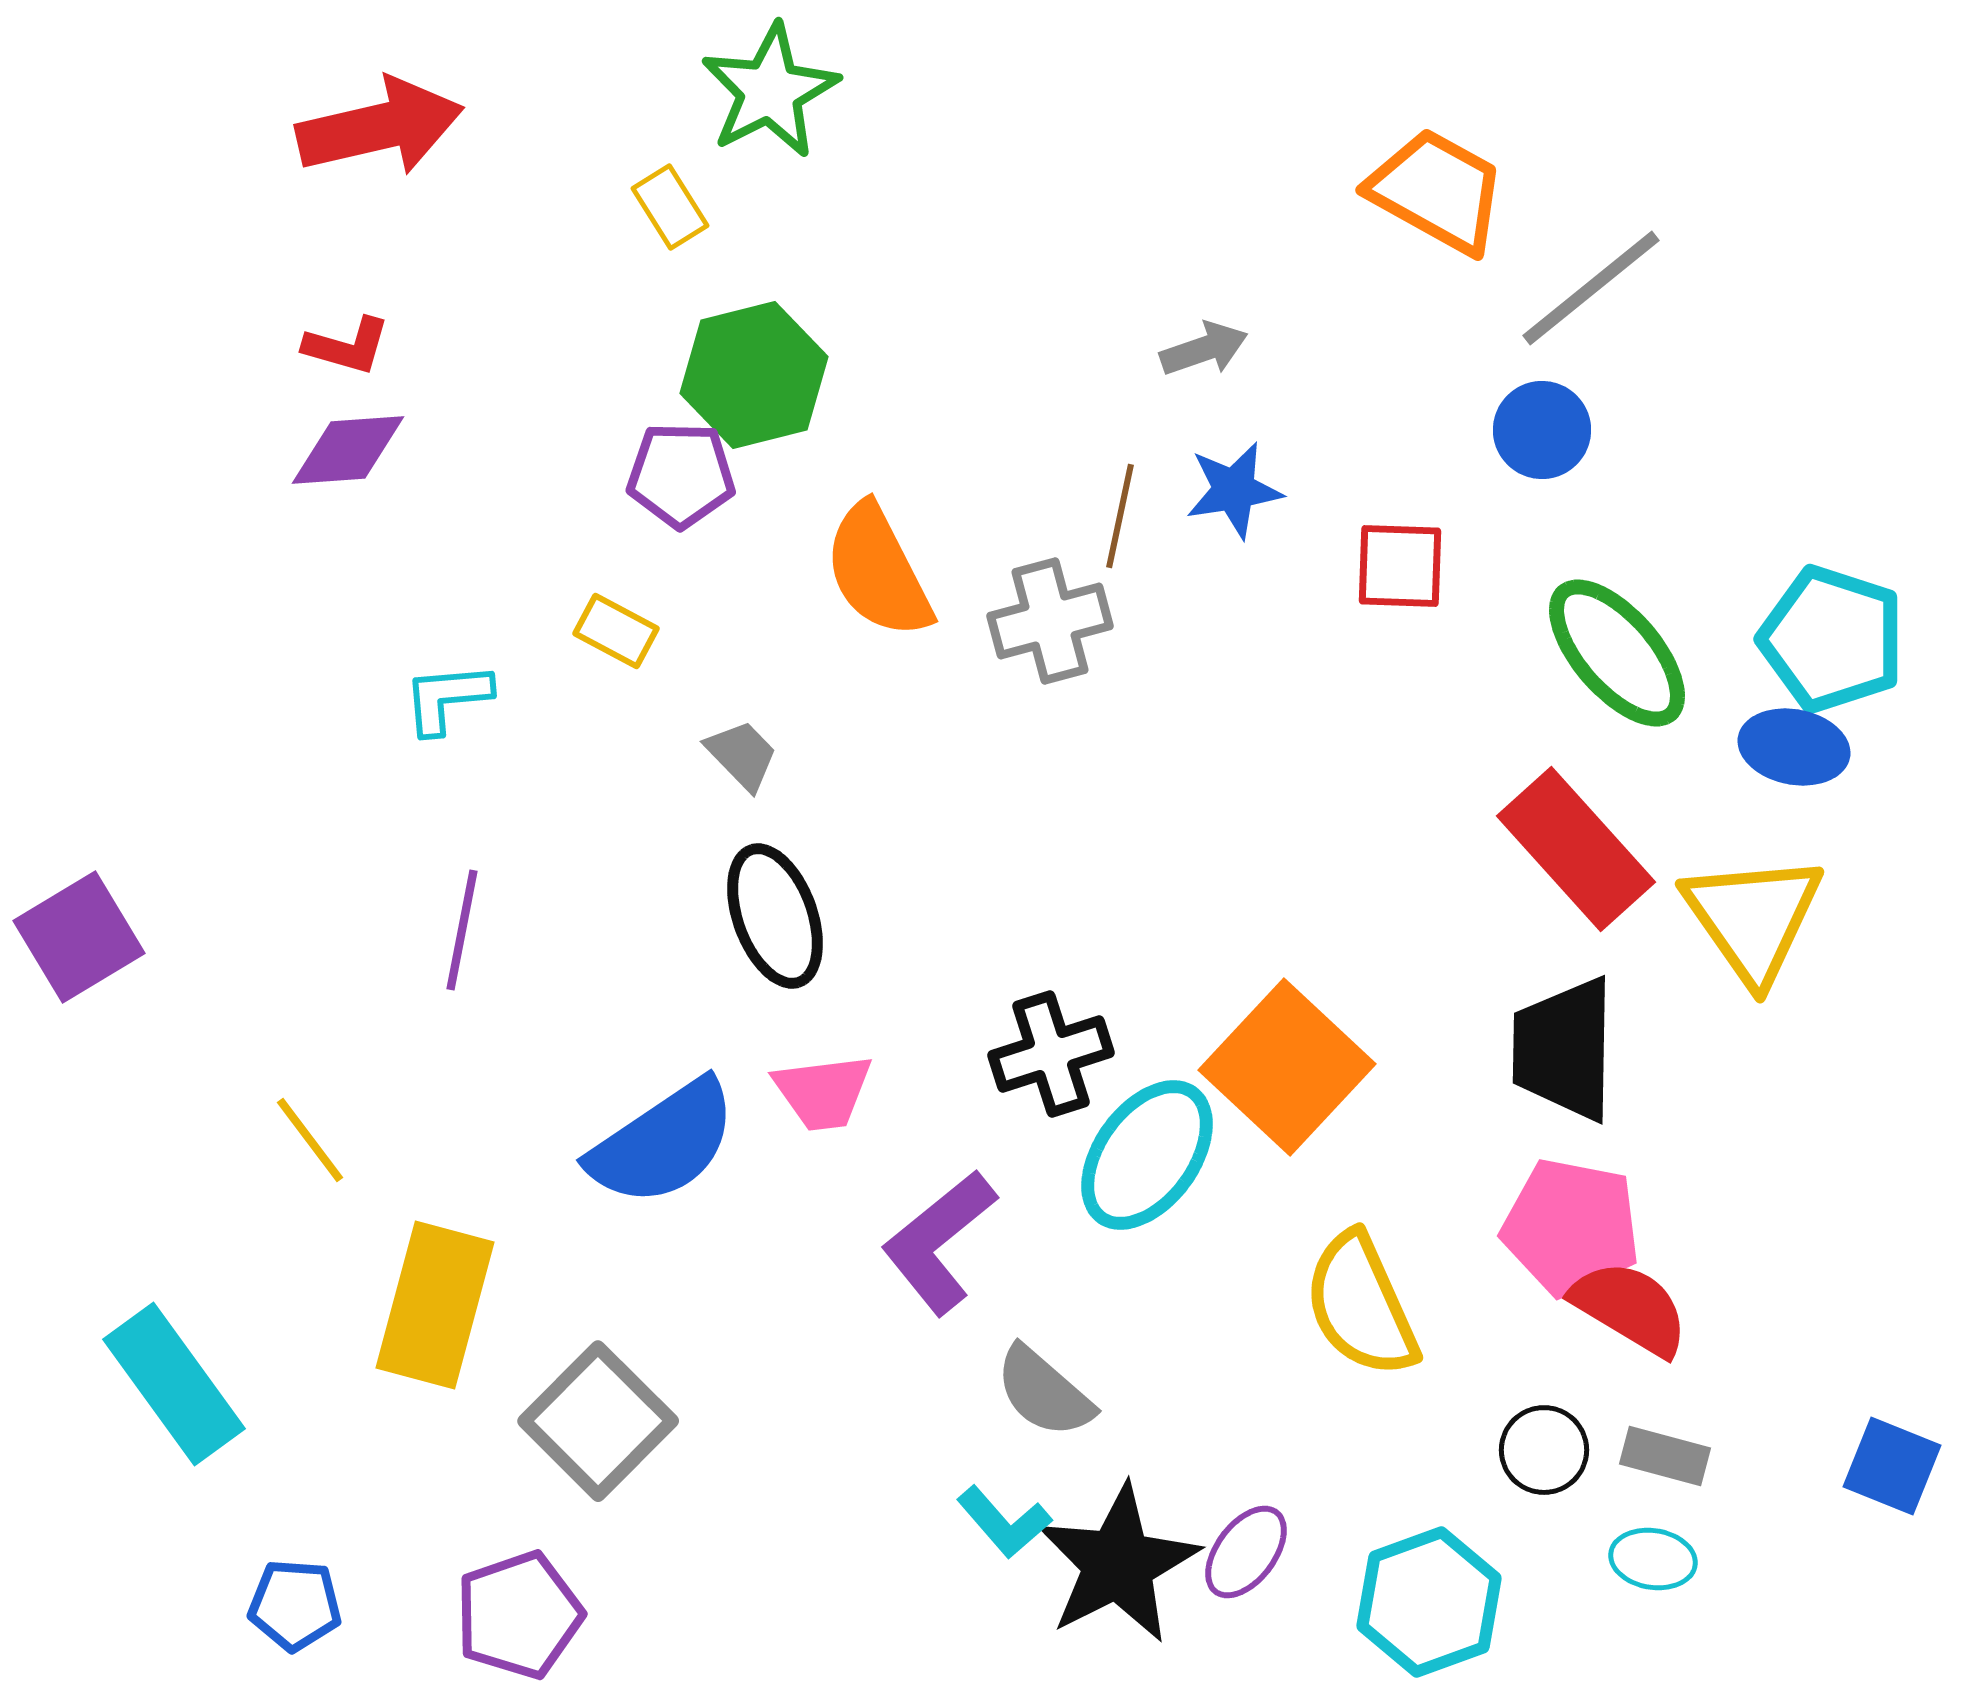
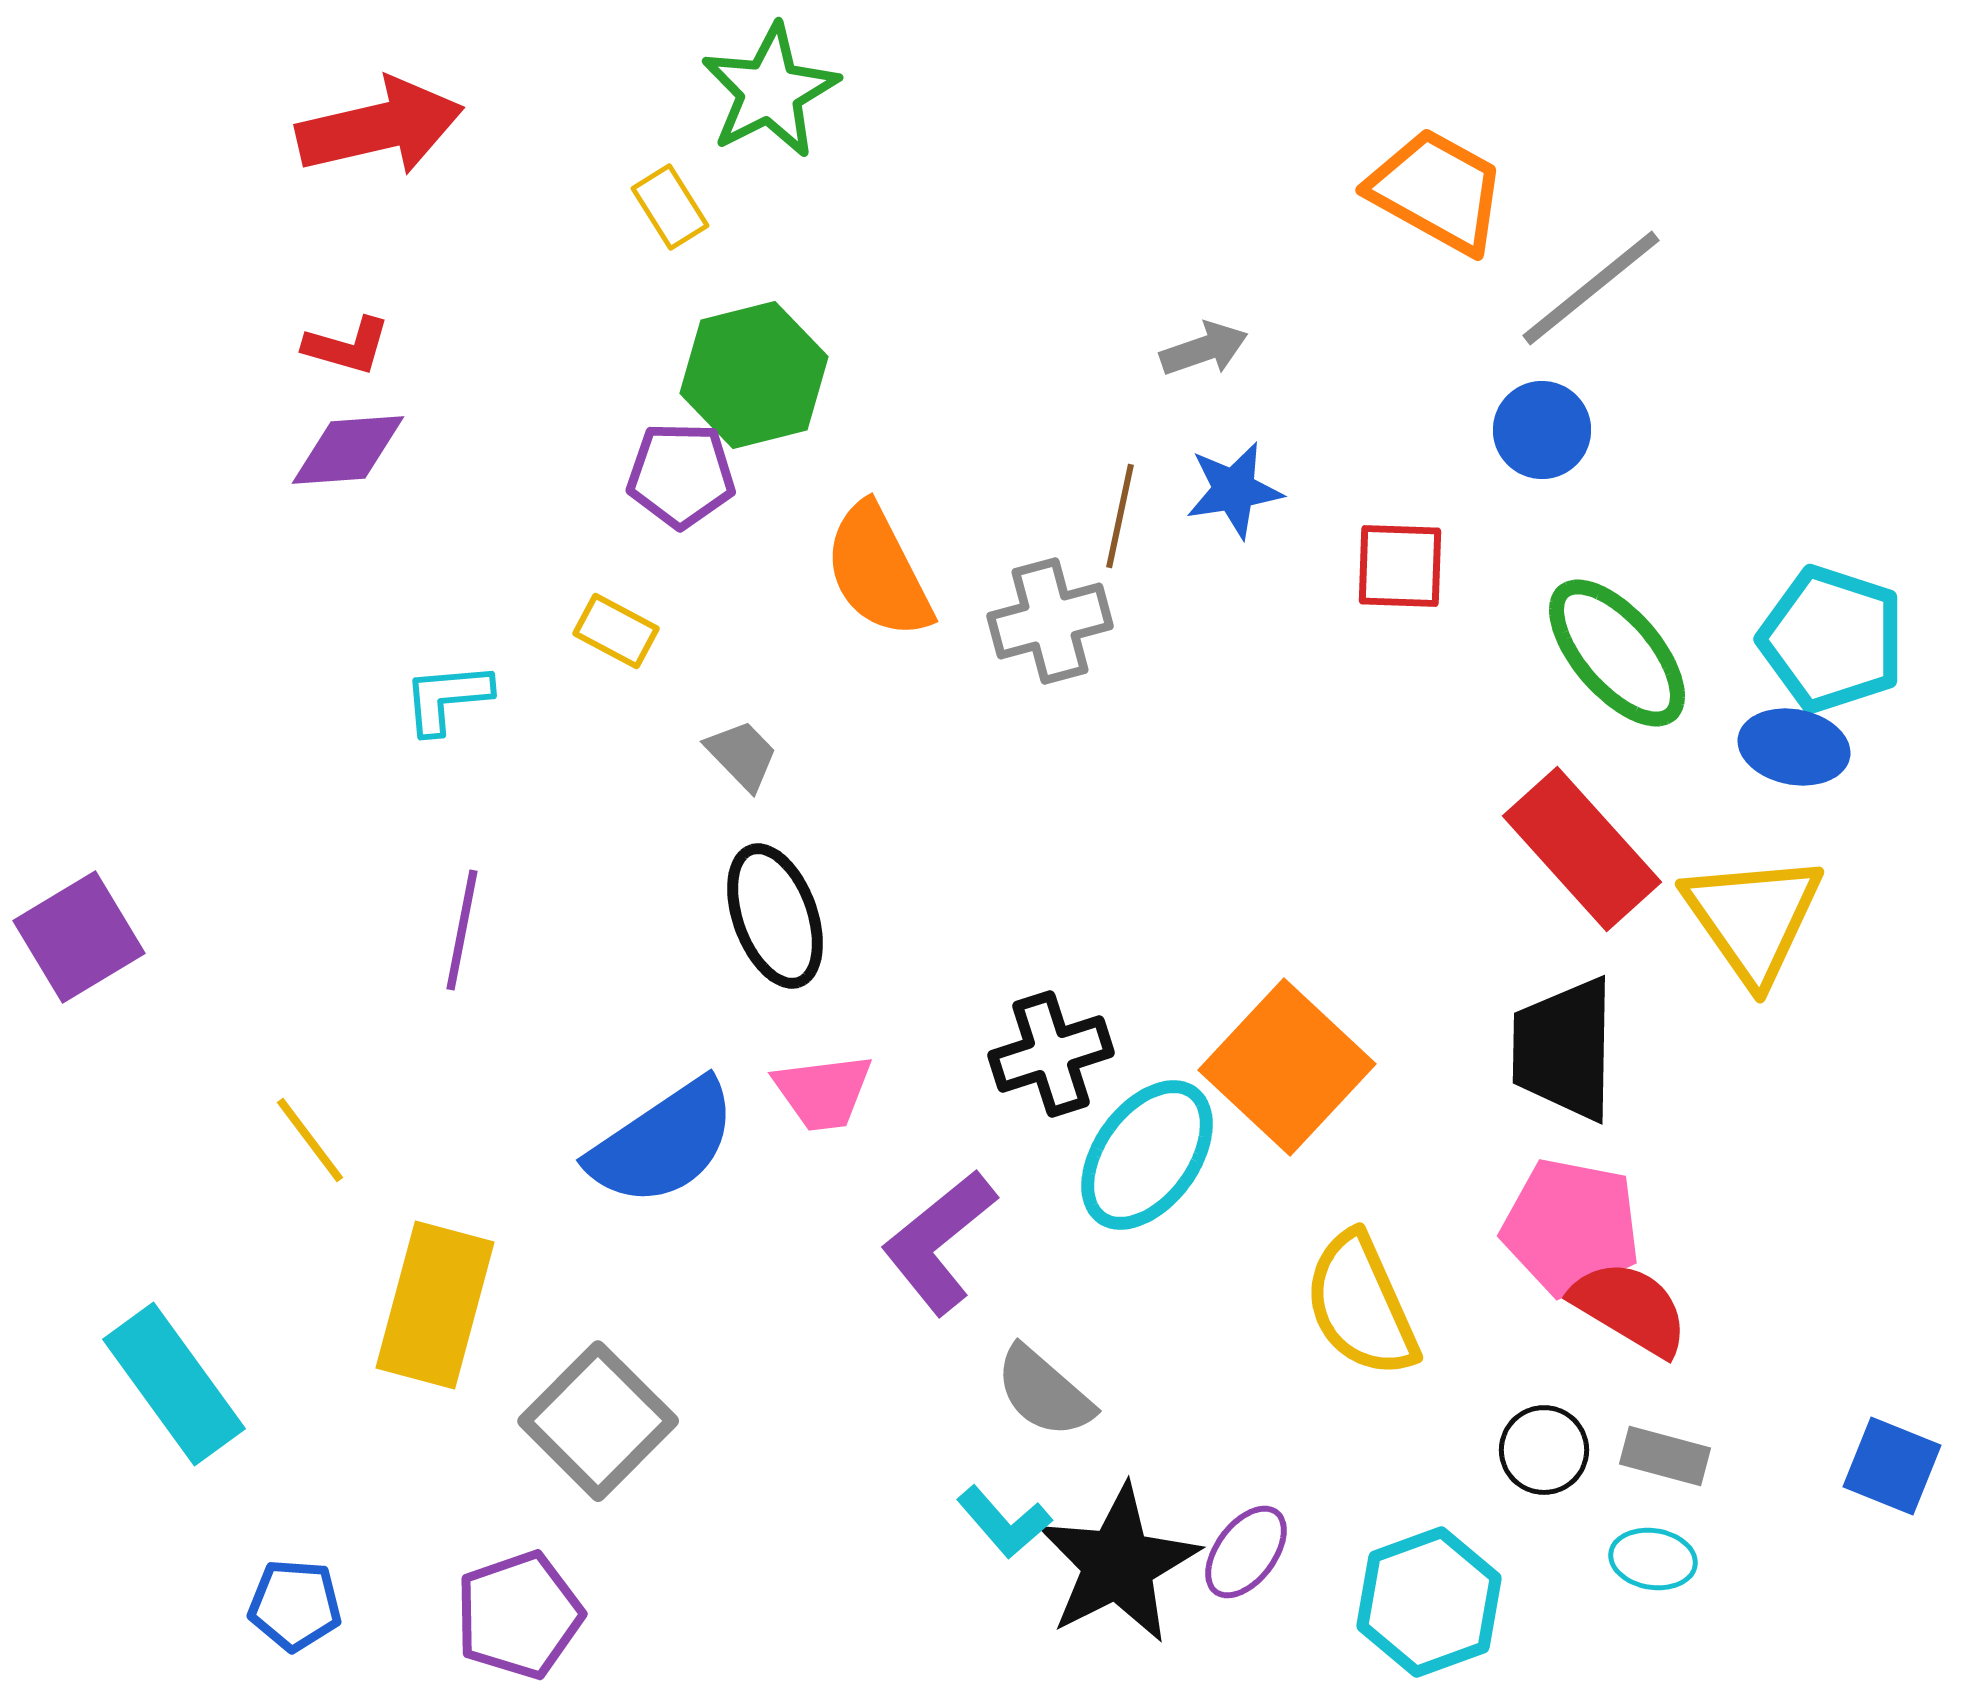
red rectangle at (1576, 849): moved 6 px right
